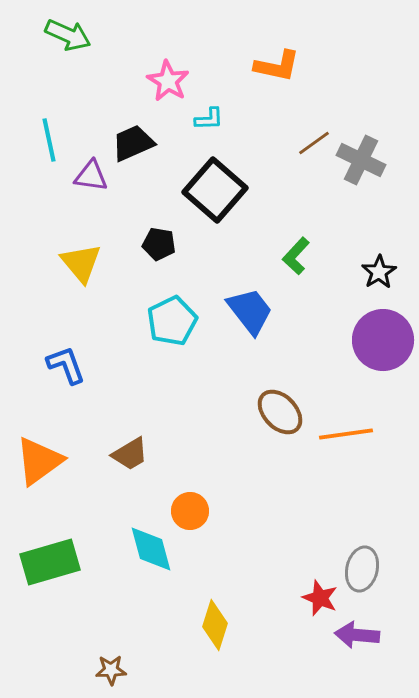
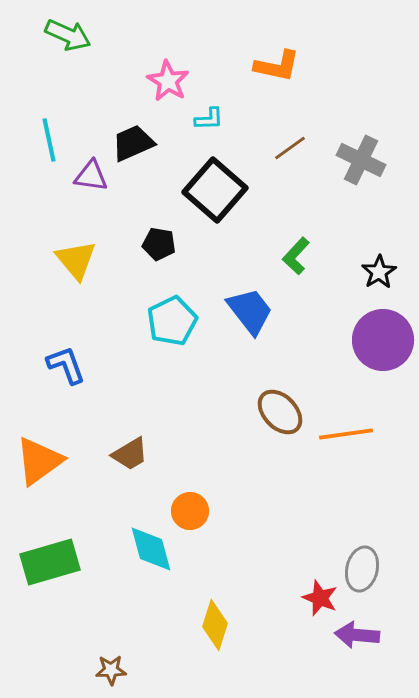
brown line: moved 24 px left, 5 px down
yellow triangle: moved 5 px left, 3 px up
